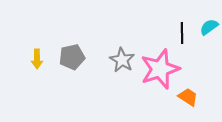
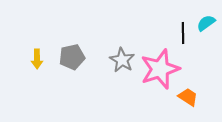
cyan semicircle: moved 3 px left, 4 px up
black line: moved 1 px right
